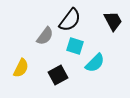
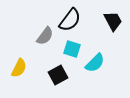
cyan square: moved 3 px left, 3 px down
yellow semicircle: moved 2 px left
